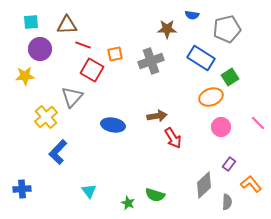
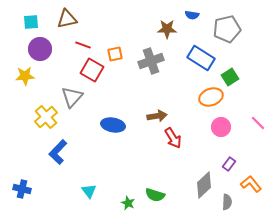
brown triangle: moved 6 px up; rotated 10 degrees counterclockwise
blue cross: rotated 18 degrees clockwise
